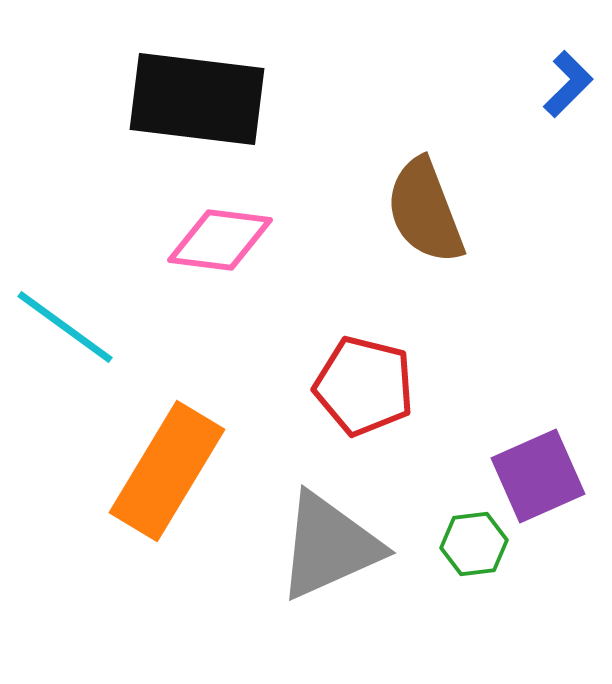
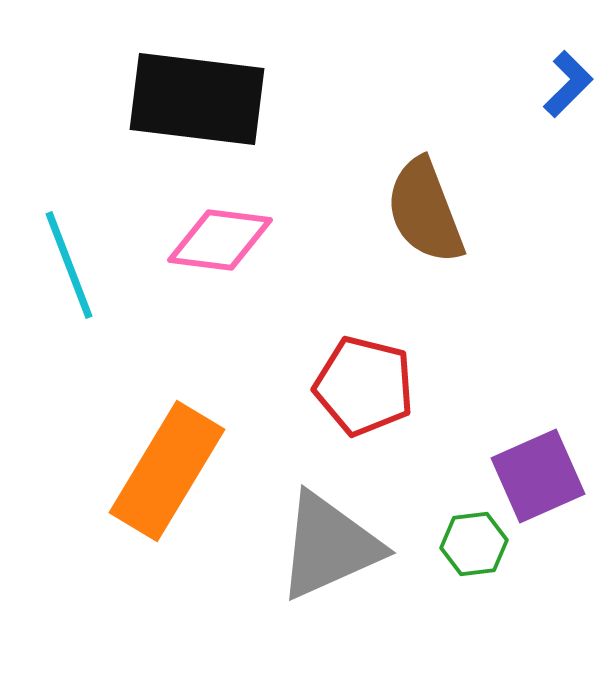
cyan line: moved 4 px right, 62 px up; rotated 33 degrees clockwise
